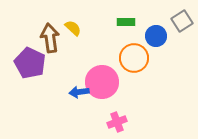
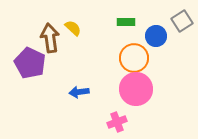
pink circle: moved 34 px right, 7 px down
